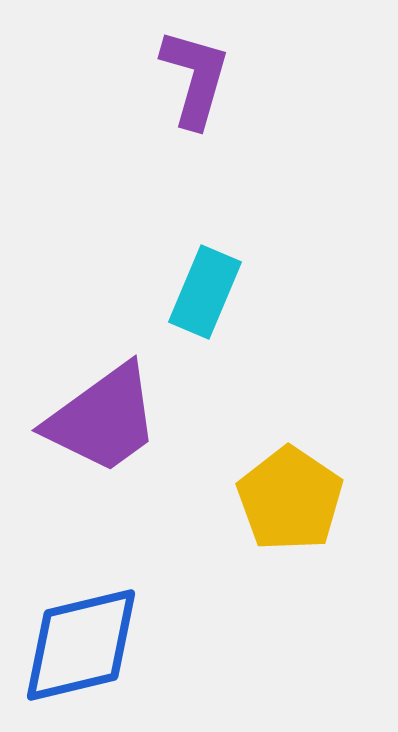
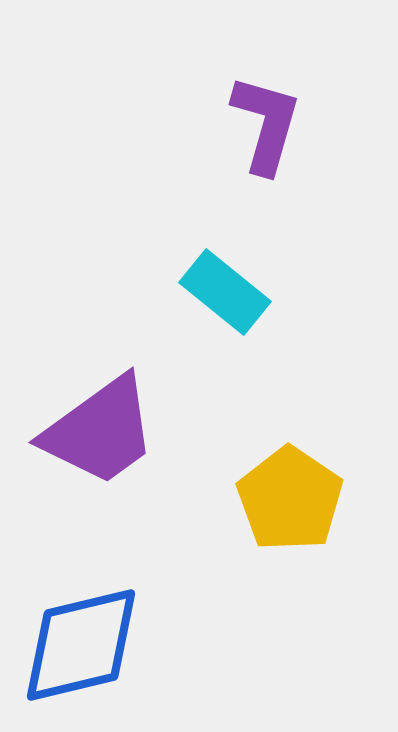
purple L-shape: moved 71 px right, 46 px down
cyan rectangle: moved 20 px right; rotated 74 degrees counterclockwise
purple trapezoid: moved 3 px left, 12 px down
